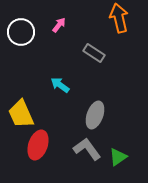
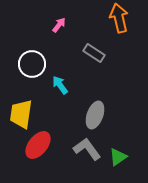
white circle: moved 11 px right, 32 px down
cyan arrow: rotated 18 degrees clockwise
yellow trapezoid: rotated 32 degrees clockwise
red ellipse: rotated 20 degrees clockwise
